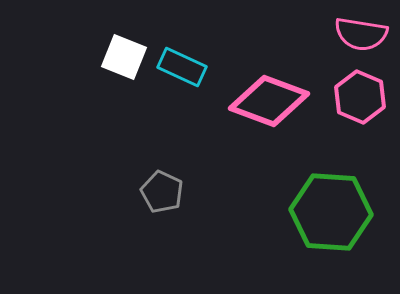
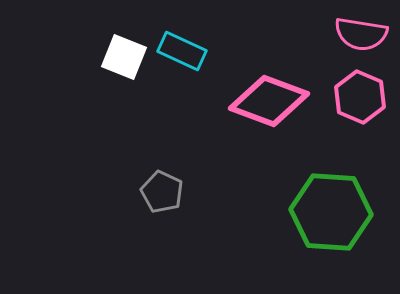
cyan rectangle: moved 16 px up
